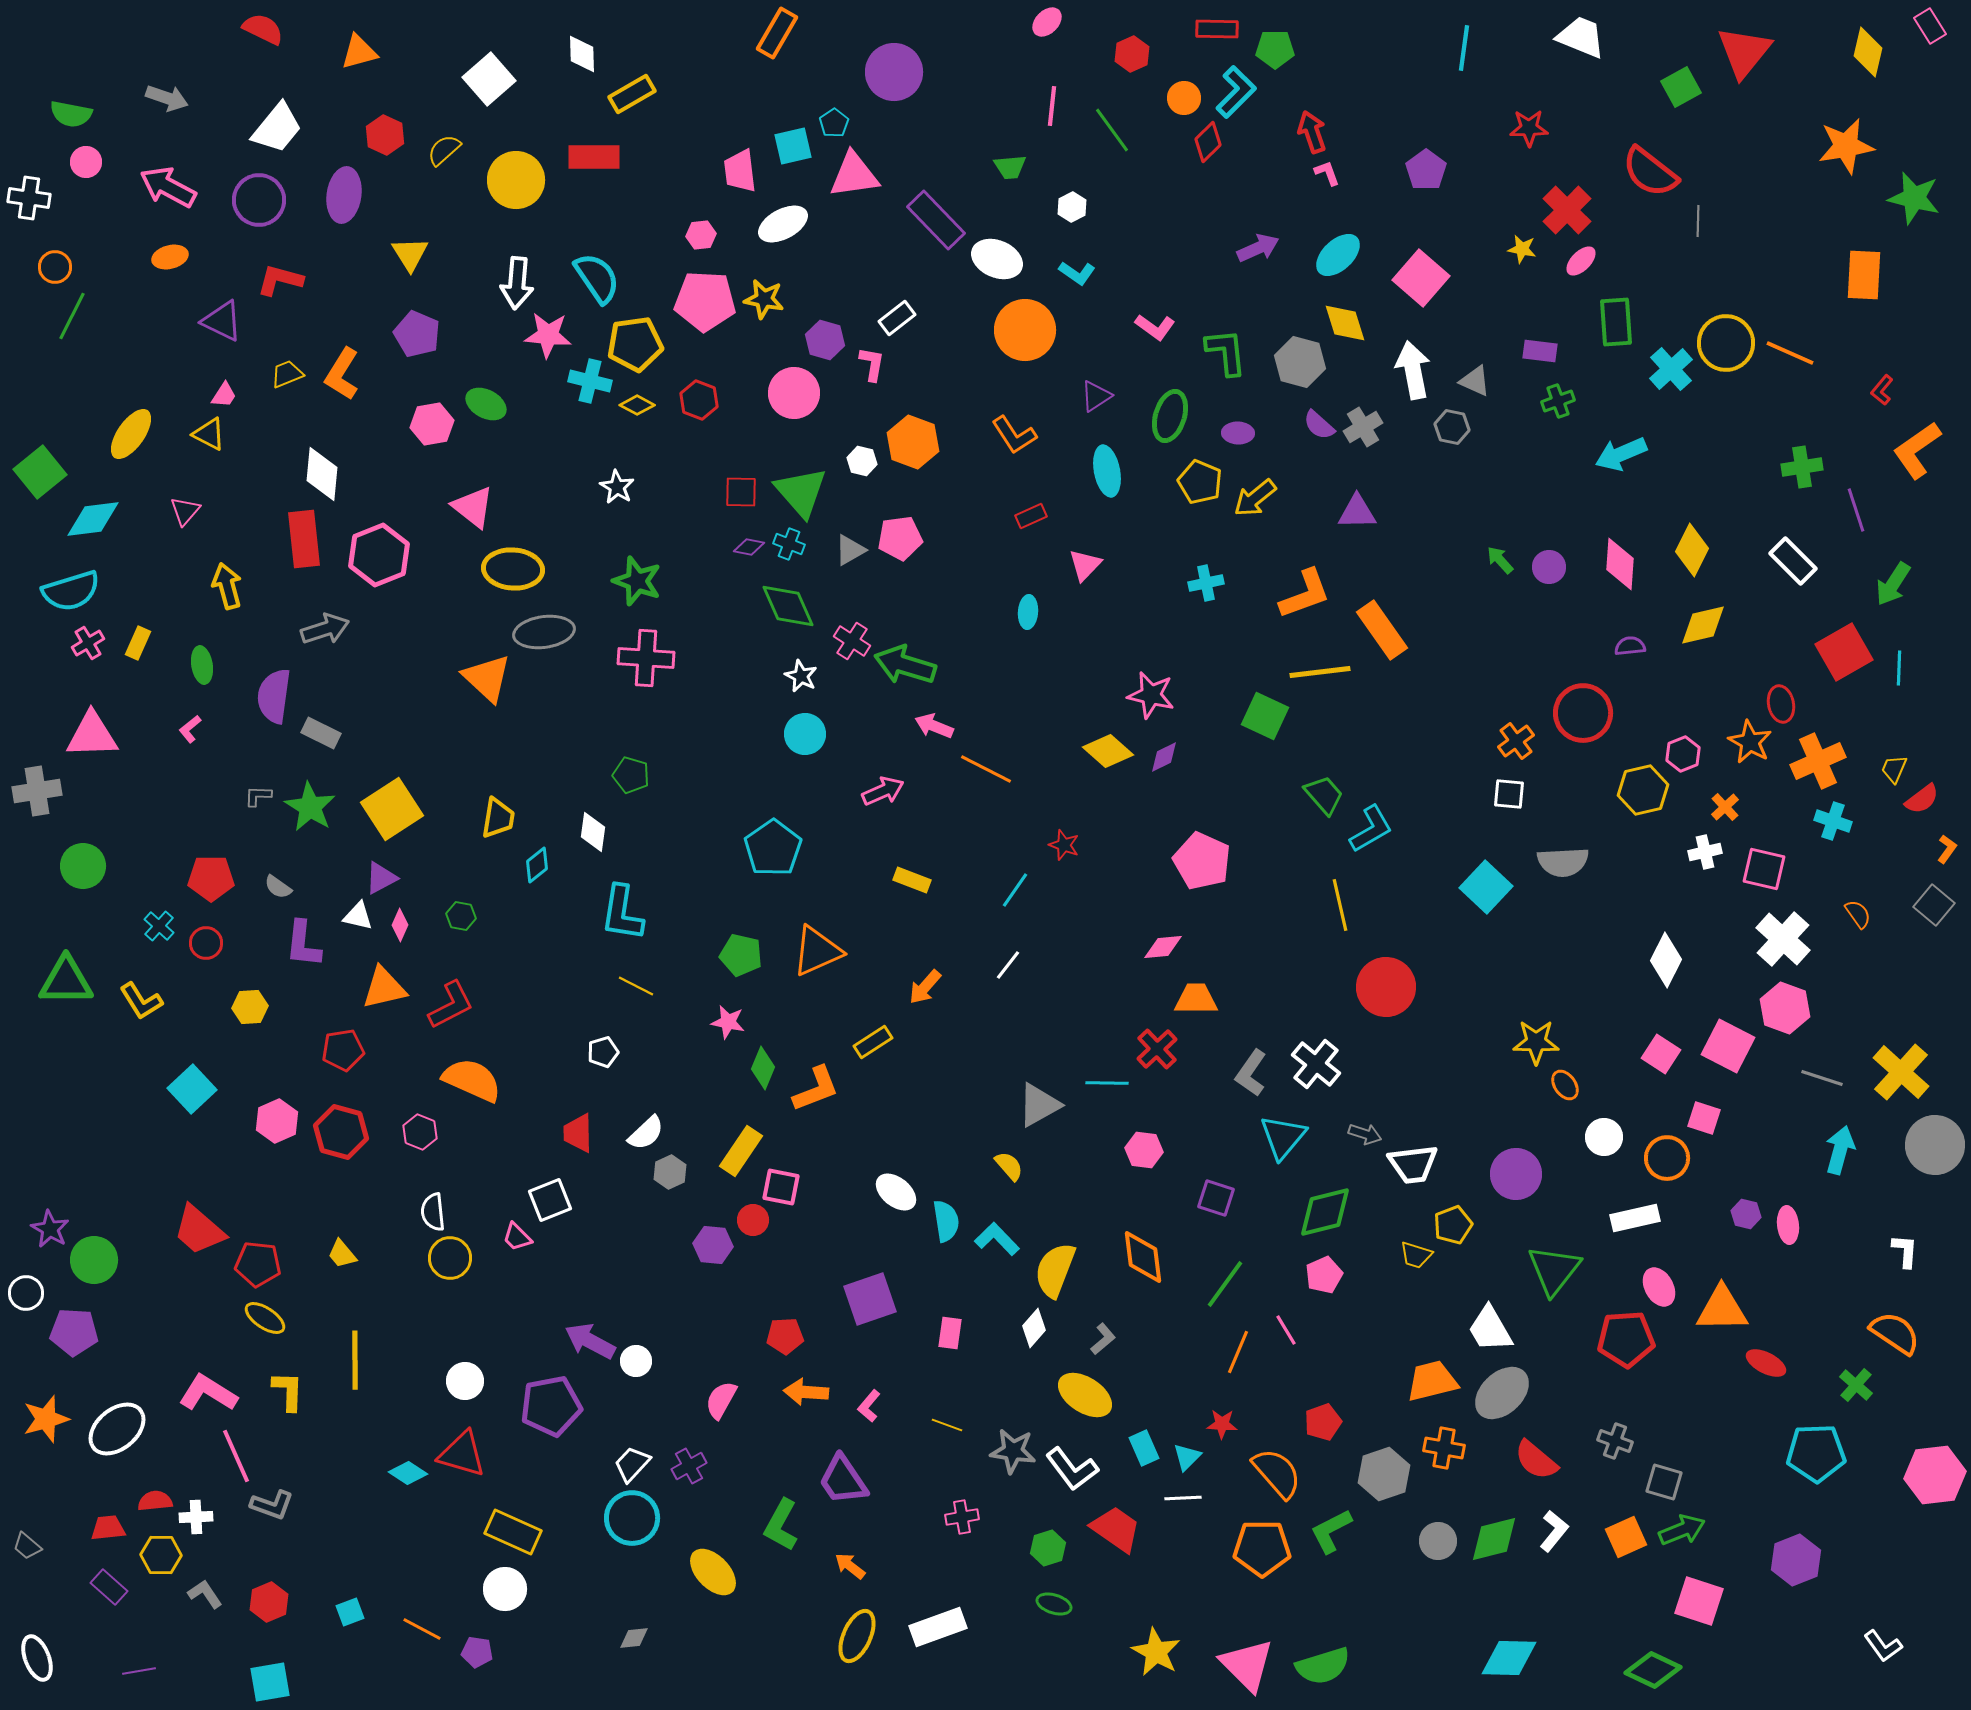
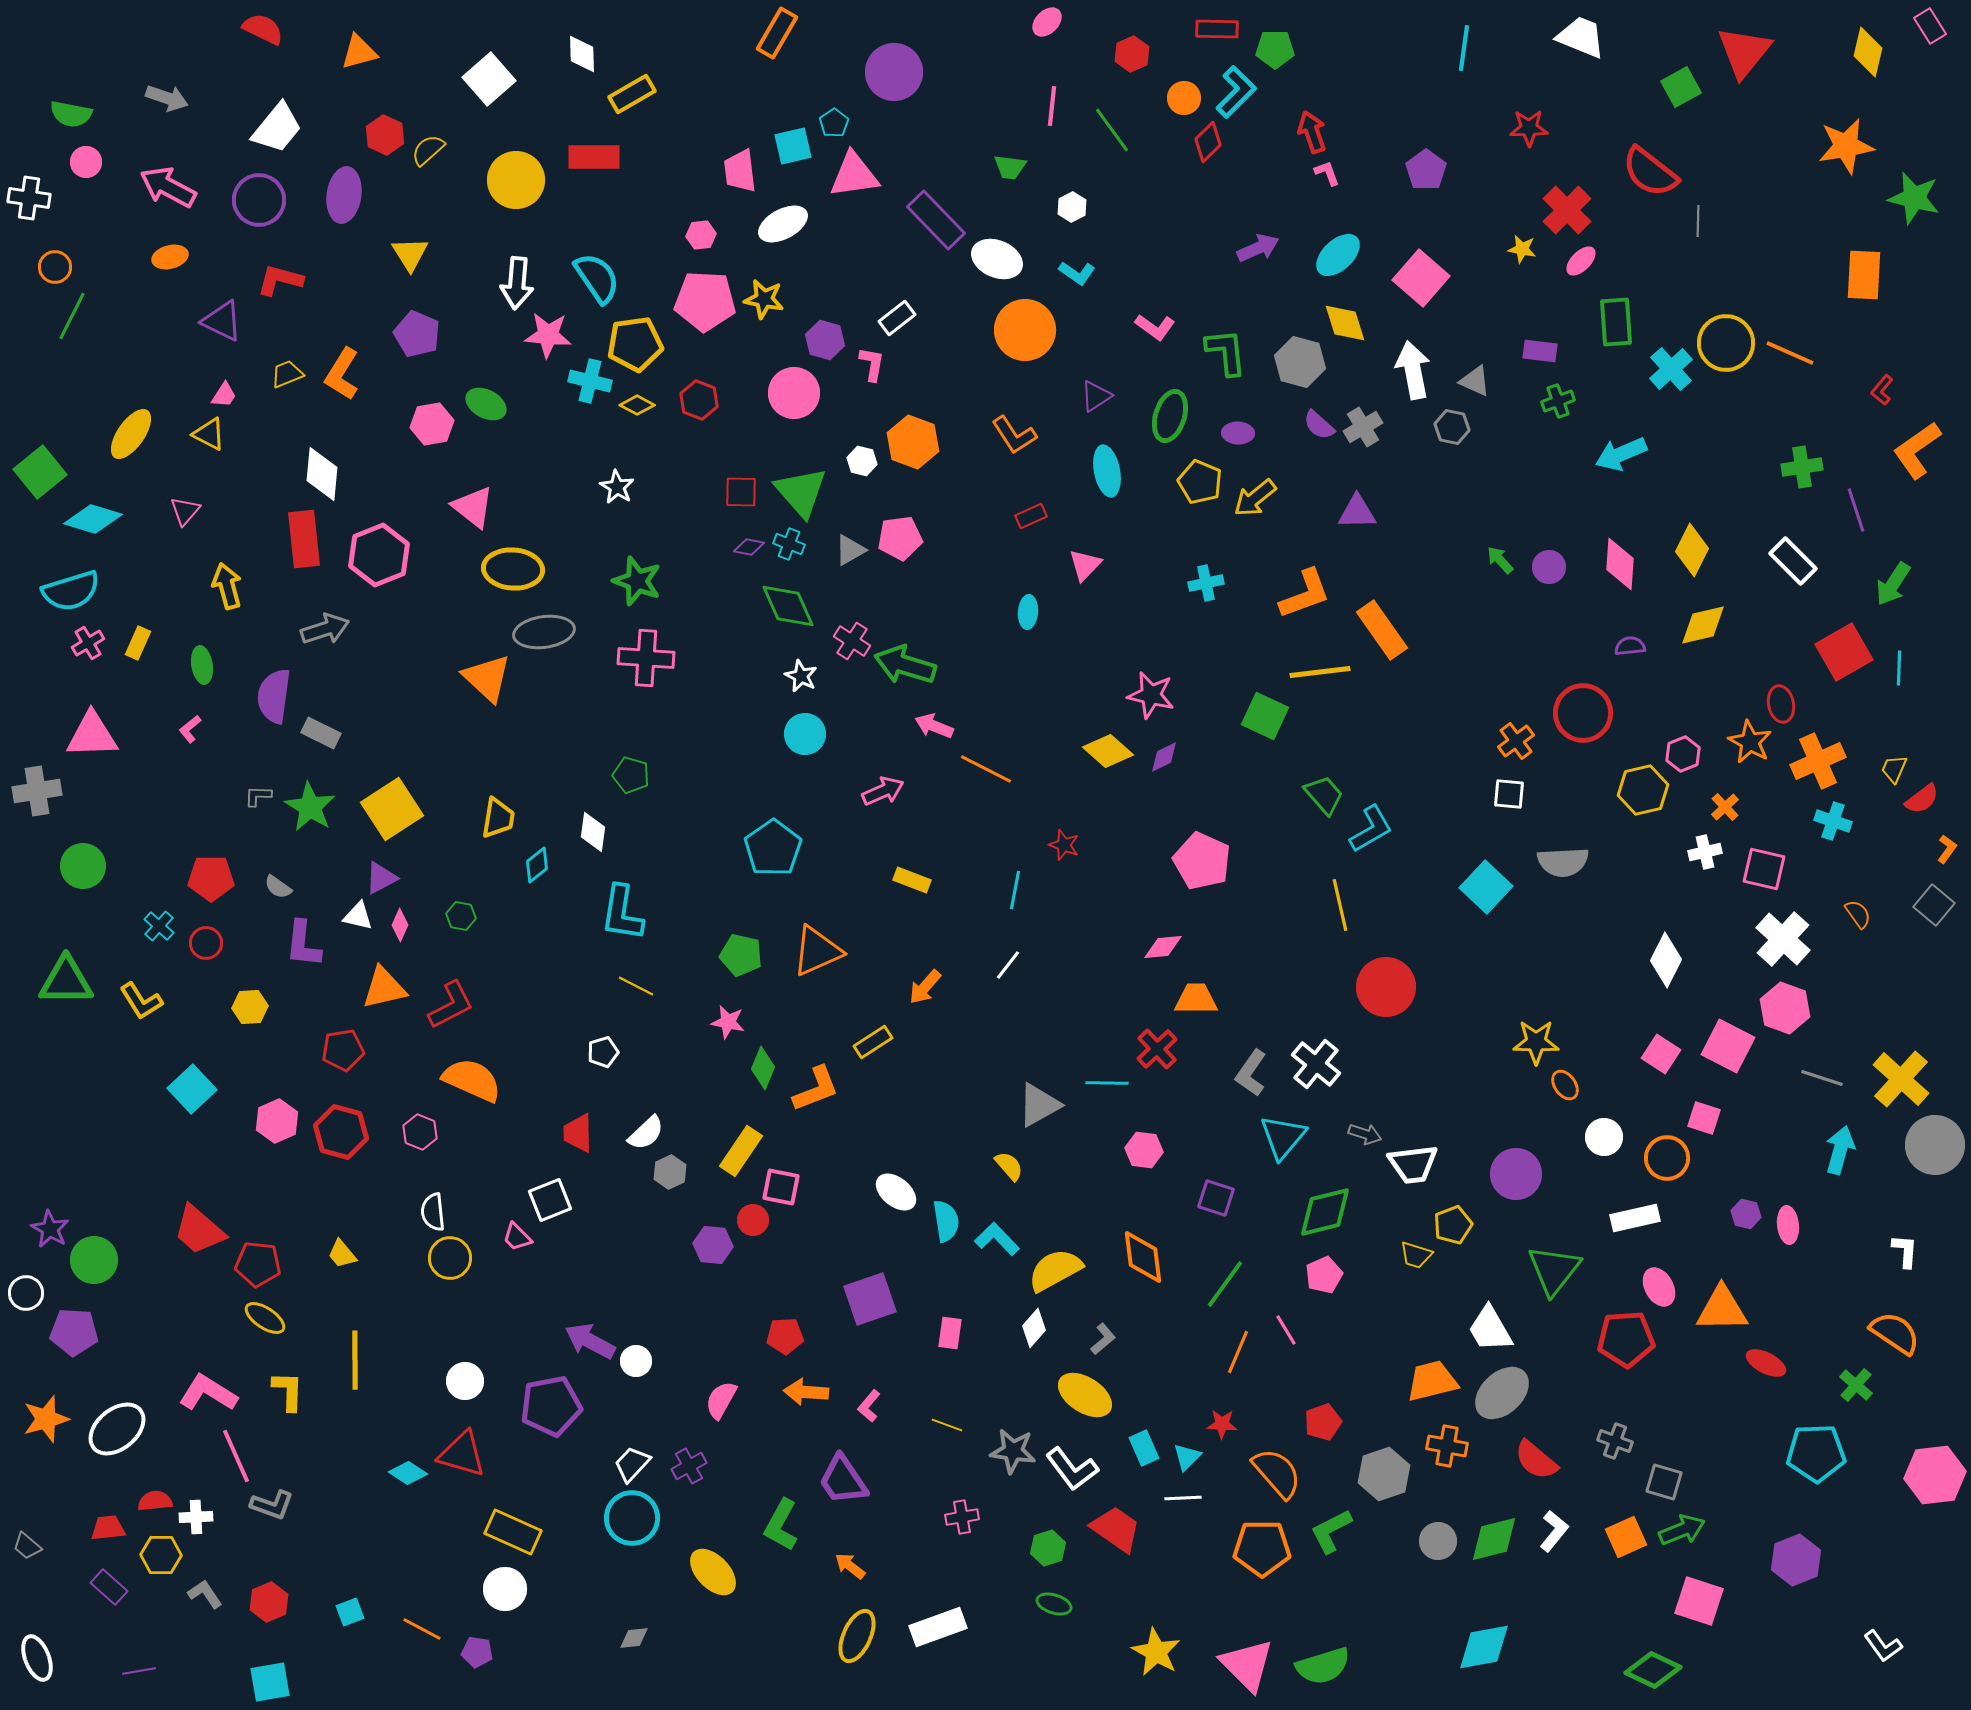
yellow semicircle at (444, 150): moved 16 px left
green trapezoid at (1010, 167): rotated 12 degrees clockwise
cyan diamond at (93, 519): rotated 24 degrees clockwise
cyan line at (1015, 890): rotated 24 degrees counterclockwise
yellow cross at (1901, 1072): moved 7 px down
yellow semicircle at (1055, 1270): rotated 40 degrees clockwise
orange cross at (1444, 1448): moved 3 px right, 2 px up
cyan diamond at (1509, 1658): moved 25 px left, 11 px up; rotated 12 degrees counterclockwise
